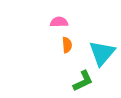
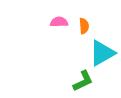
orange semicircle: moved 17 px right, 19 px up
cyan triangle: rotated 20 degrees clockwise
